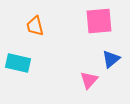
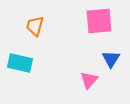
orange trapezoid: rotated 30 degrees clockwise
blue triangle: rotated 18 degrees counterclockwise
cyan rectangle: moved 2 px right
